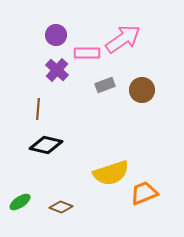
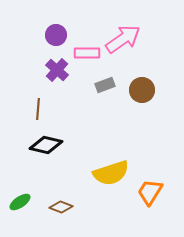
orange trapezoid: moved 6 px right, 1 px up; rotated 36 degrees counterclockwise
